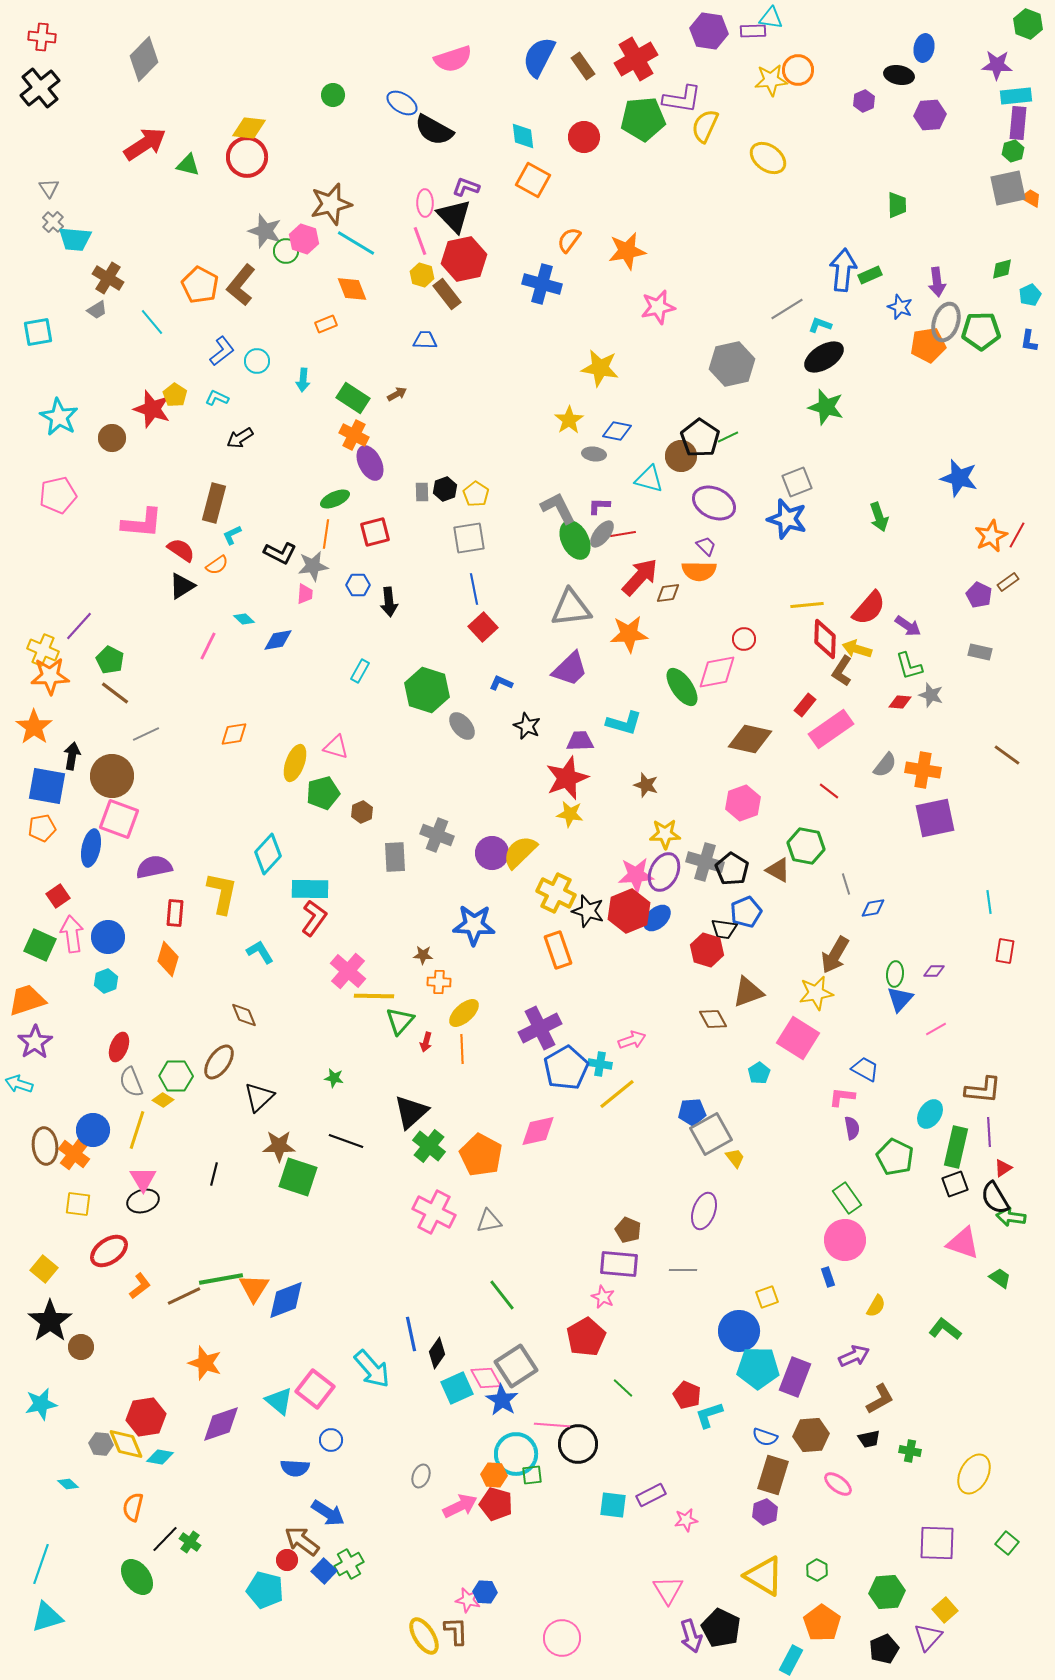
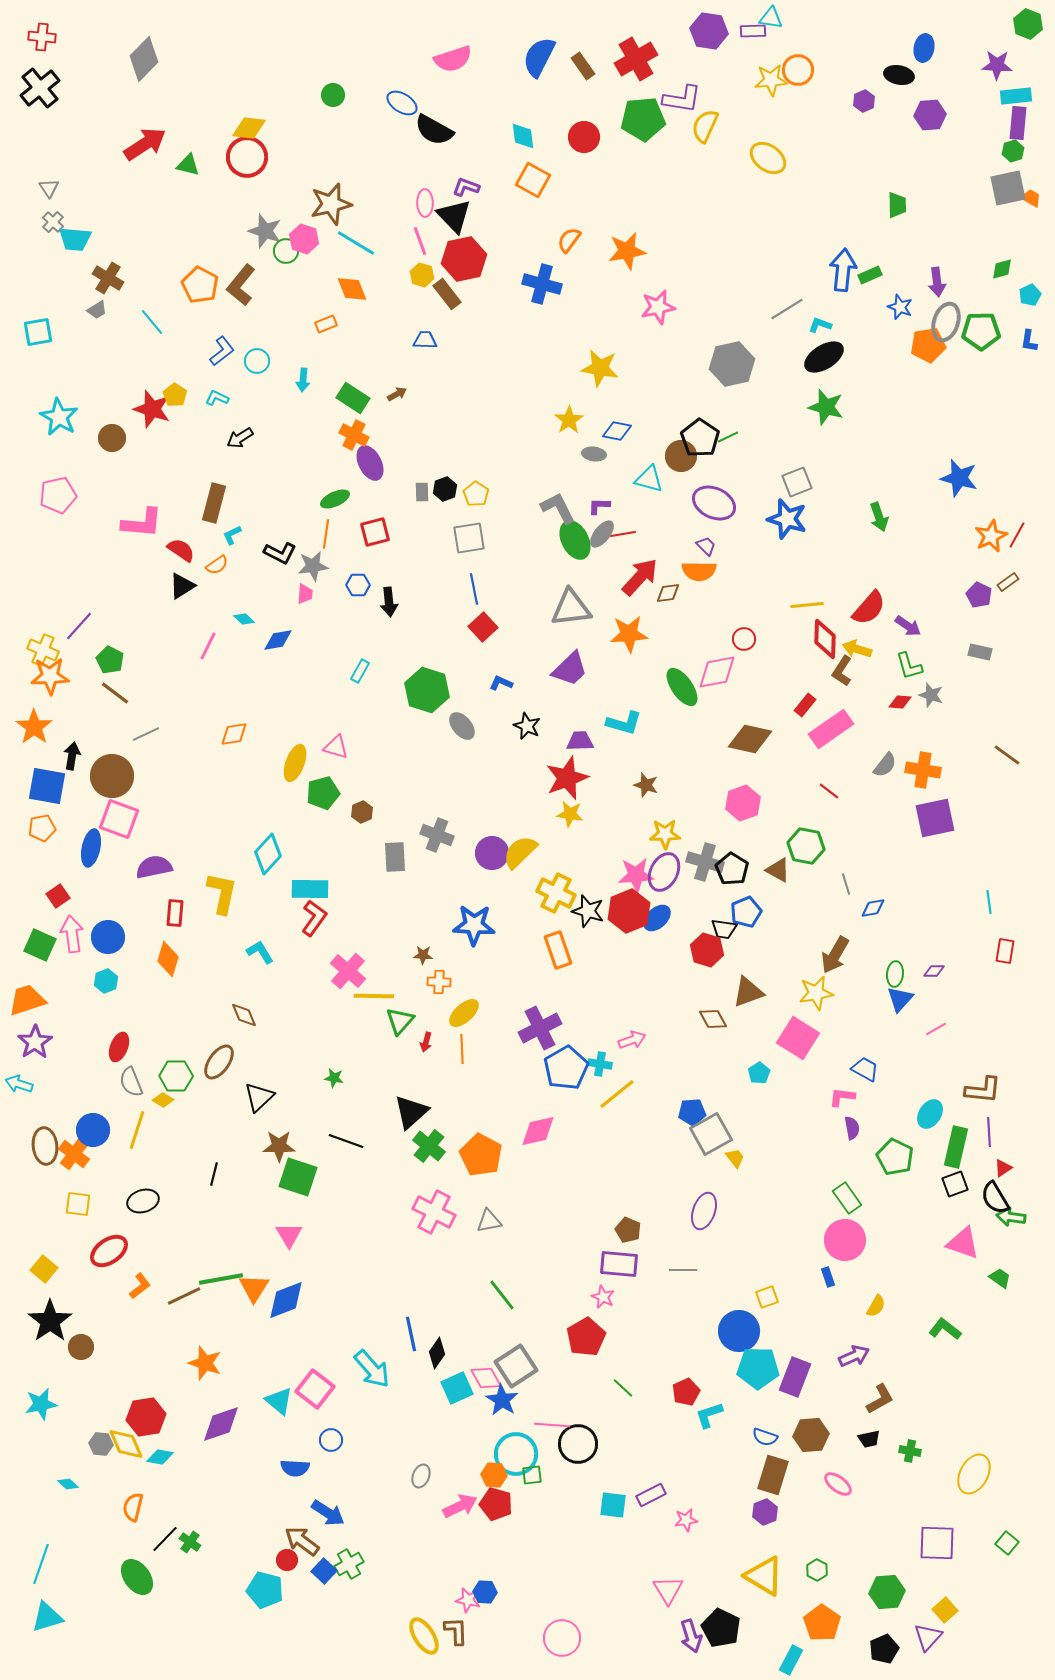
pink triangle at (143, 1179): moved 146 px right, 56 px down
red pentagon at (687, 1395): moved 1 px left, 3 px up; rotated 24 degrees clockwise
